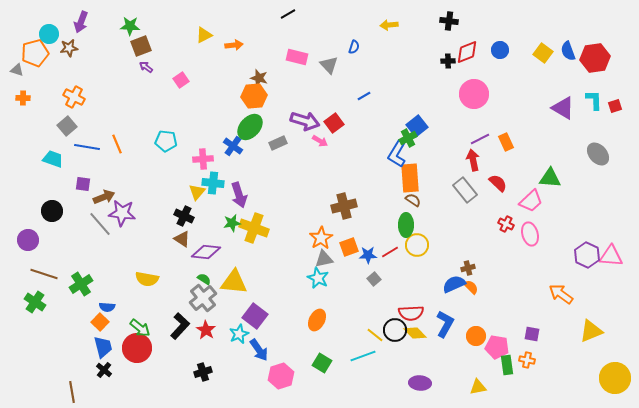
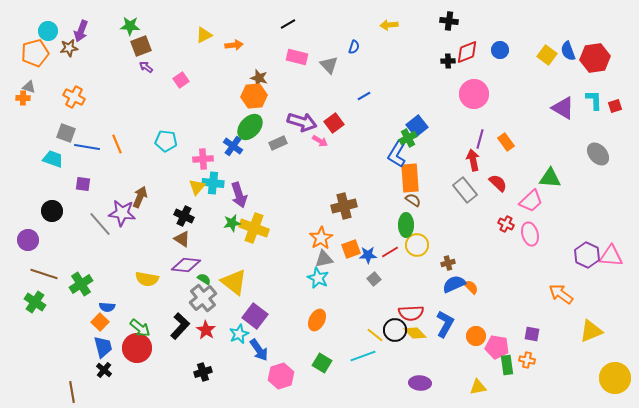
black line at (288, 14): moved 10 px down
purple arrow at (81, 22): moved 9 px down
cyan circle at (49, 34): moved 1 px left, 3 px up
yellow square at (543, 53): moved 4 px right, 2 px down
gray triangle at (17, 70): moved 12 px right, 17 px down
purple arrow at (305, 121): moved 3 px left, 1 px down
gray square at (67, 126): moved 1 px left, 7 px down; rotated 30 degrees counterclockwise
purple line at (480, 139): rotated 48 degrees counterclockwise
orange rectangle at (506, 142): rotated 12 degrees counterclockwise
yellow triangle at (197, 192): moved 5 px up
brown arrow at (104, 197): moved 36 px right; rotated 45 degrees counterclockwise
orange square at (349, 247): moved 2 px right, 2 px down
purple diamond at (206, 252): moved 20 px left, 13 px down
brown cross at (468, 268): moved 20 px left, 5 px up
yellow triangle at (234, 282): rotated 32 degrees clockwise
